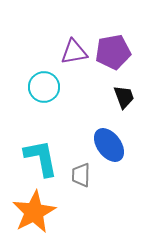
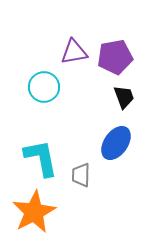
purple pentagon: moved 2 px right, 5 px down
blue ellipse: moved 7 px right, 2 px up; rotated 72 degrees clockwise
